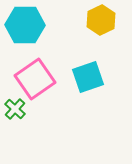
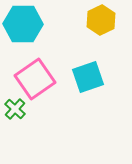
cyan hexagon: moved 2 px left, 1 px up
